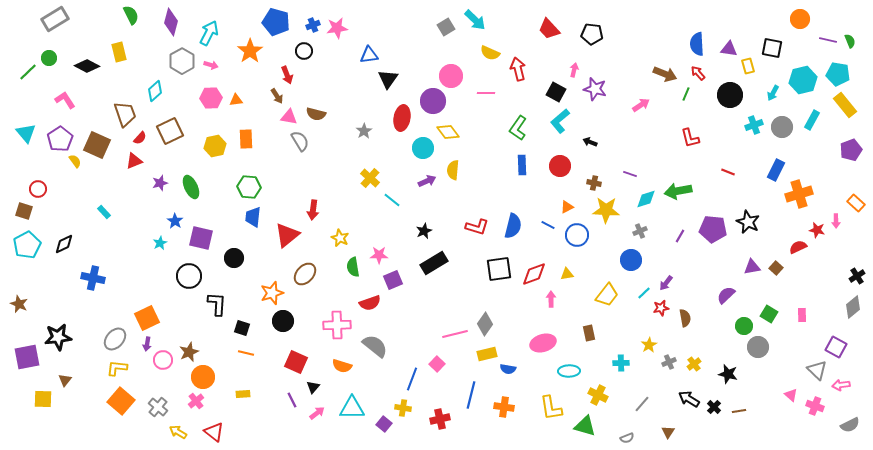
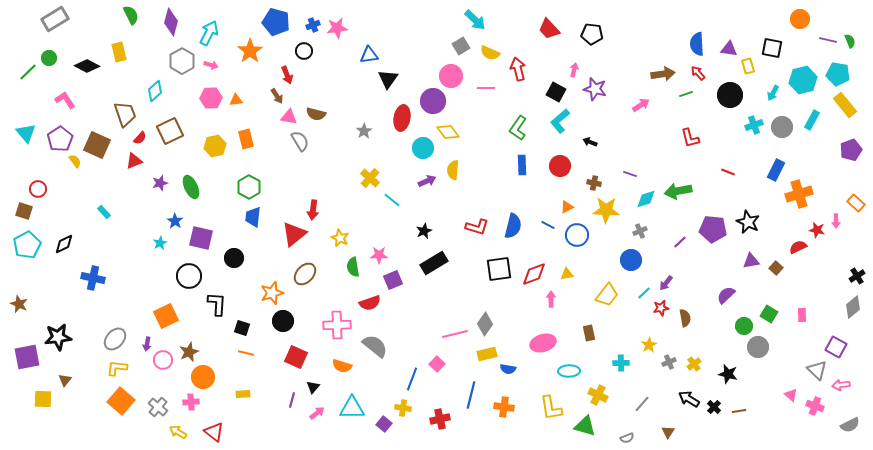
gray square at (446, 27): moved 15 px right, 19 px down
brown arrow at (665, 74): moved 2 px left; rotated 30 degrees counterclockwise
pink line at (486, 93): moved 5 px up
green line at (686, 94): rotated 48 degrees clockwise
orange rectangle at (246, 139): rotated 12 degrees counterclockwise
green hexagon at (249, 187): rotated 25 degrees clockwise
red triangle at (287, 235): moved 7 px right, 1 px up
purple line at (680, 236): moved 6 px down; rotated 16 degrees clockwise
purple triangle at (752, 267): moved 1 px left, 6 px up
orange square at (147, 318): moved 19 px right, 2 px up
red square at (296, 362): moved 5 px up
purple line at (292, 400): rotated 42 degrees clockwise
pink cross at (196, 401): moved 5 px left, 1 px down; rotated 35 degrees clockwise
